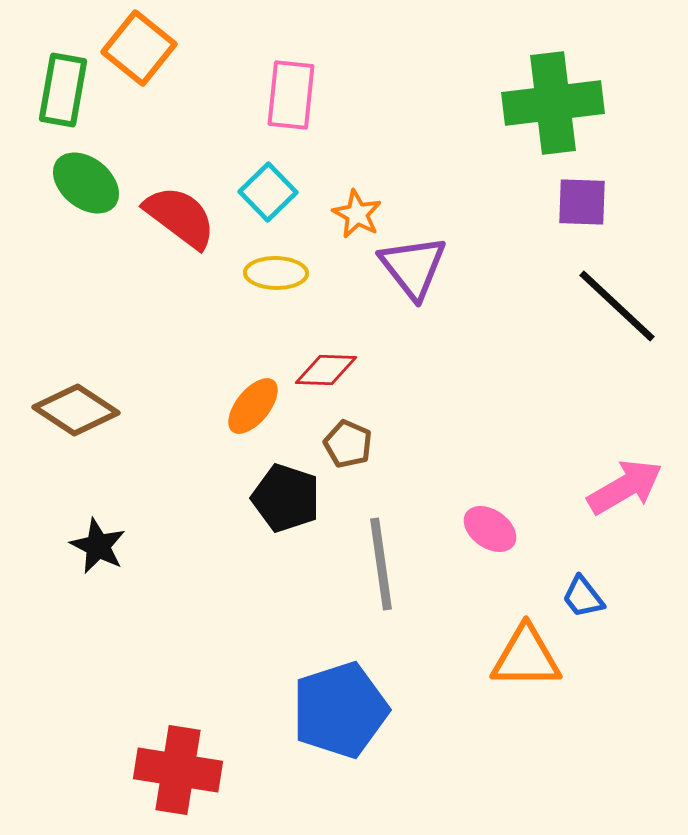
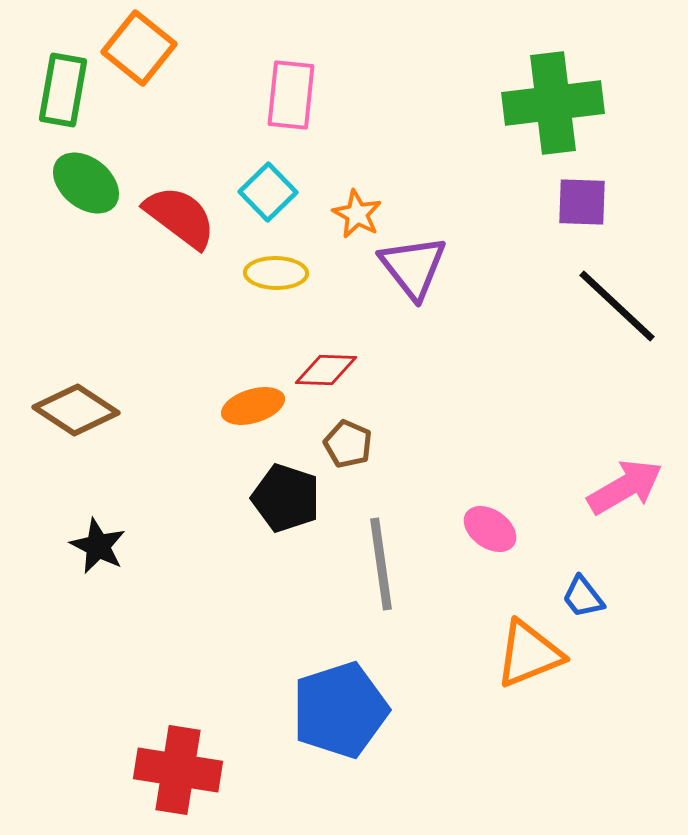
orange ellipse: rotated 34 degrees clockwise
orange triangle: moved 3 px right, 3 px up; rotated 22 degrees counterclockwise
